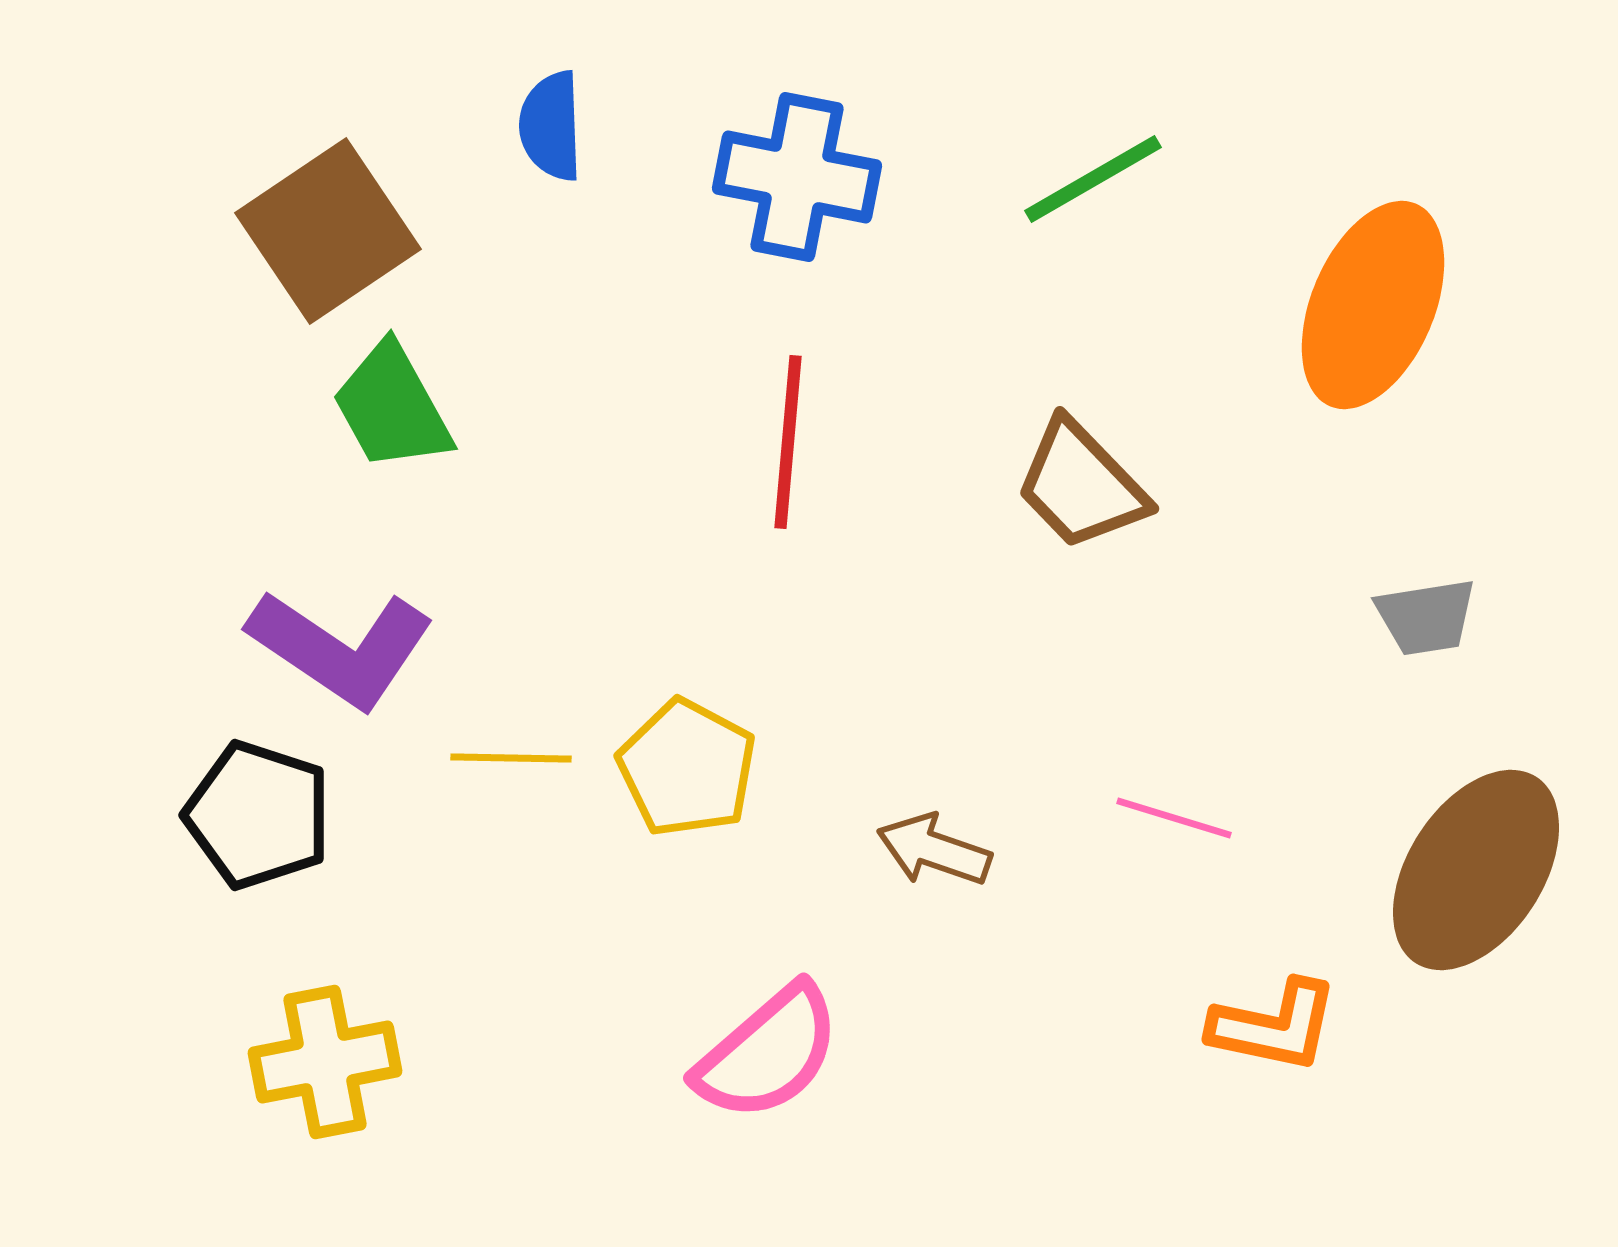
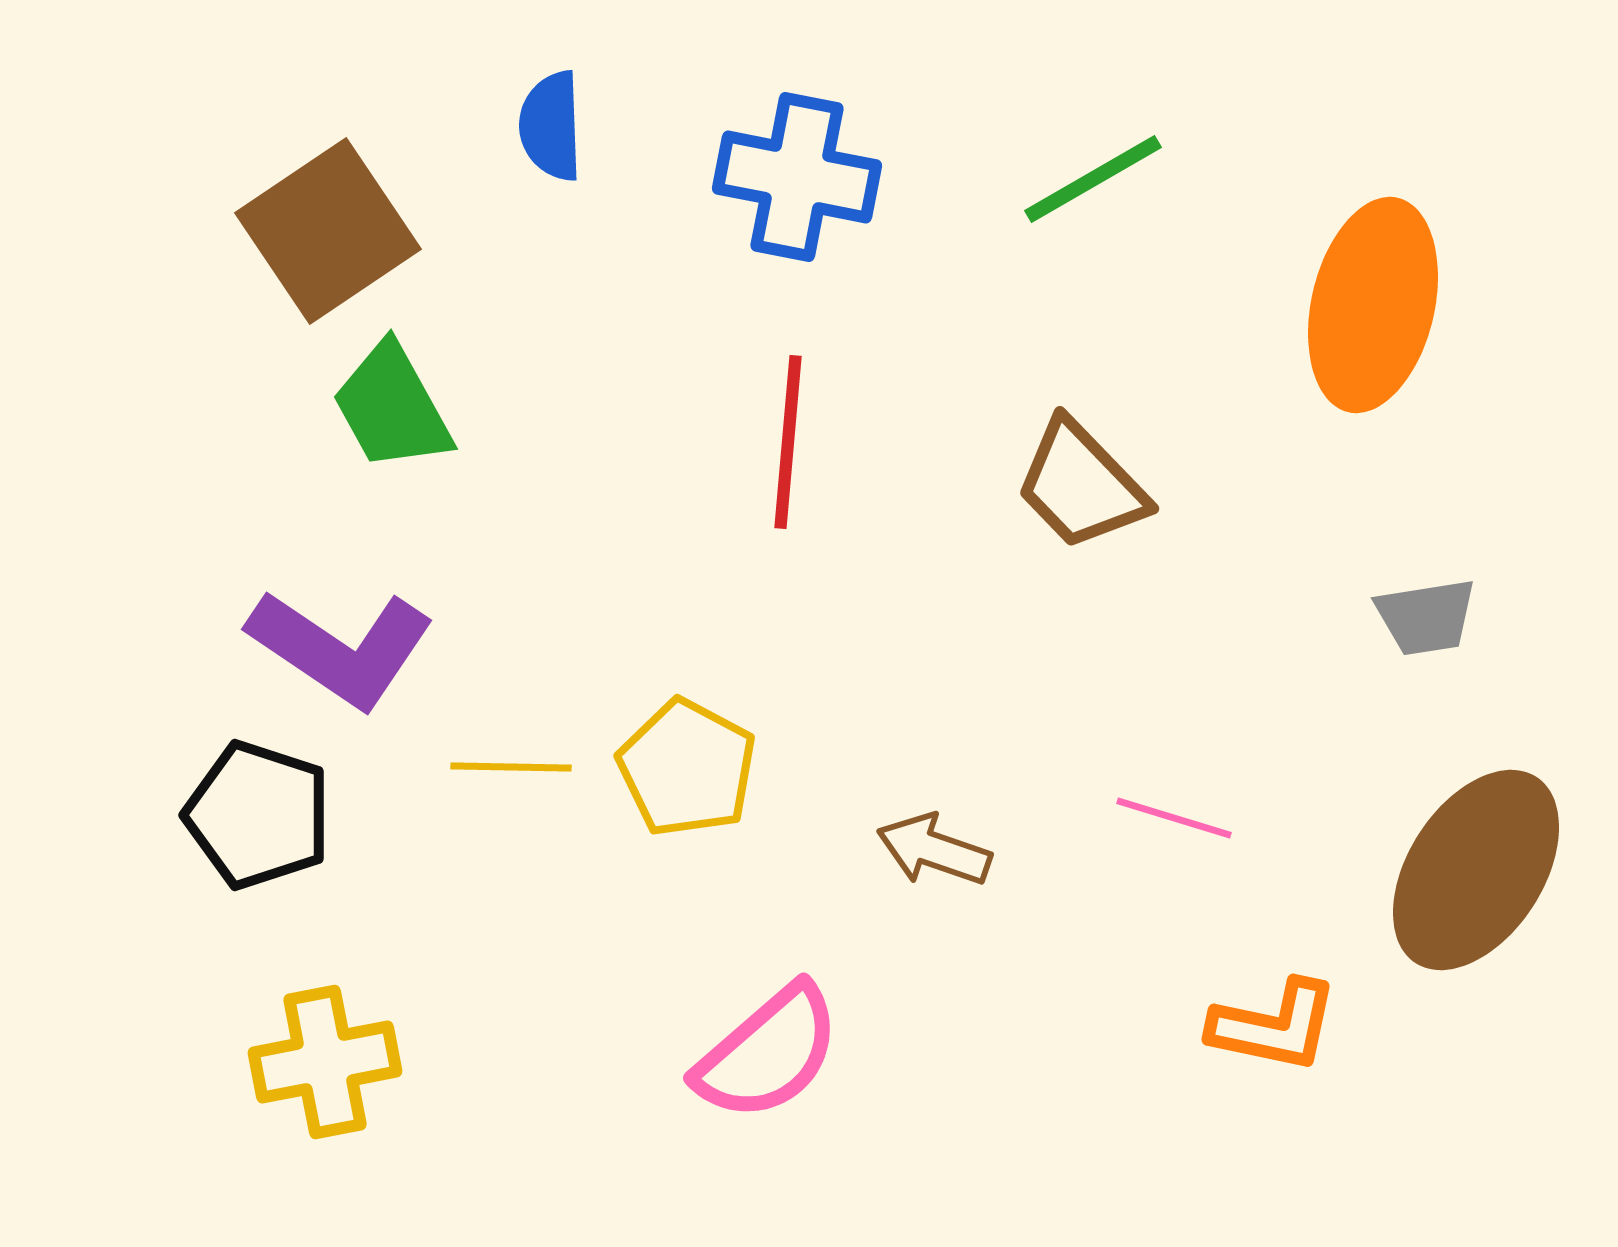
orange ellipse: rotated 10 degrees counterclockwise
yellow line: moved 9 px down
